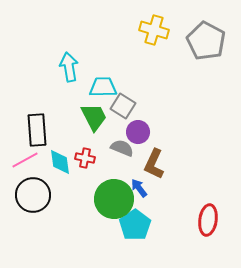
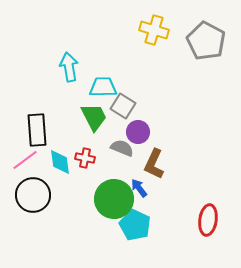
pink line: rotated 8 degrees counterclockwise
cyan pentagon: rotated 12 degrees counterclockwise
